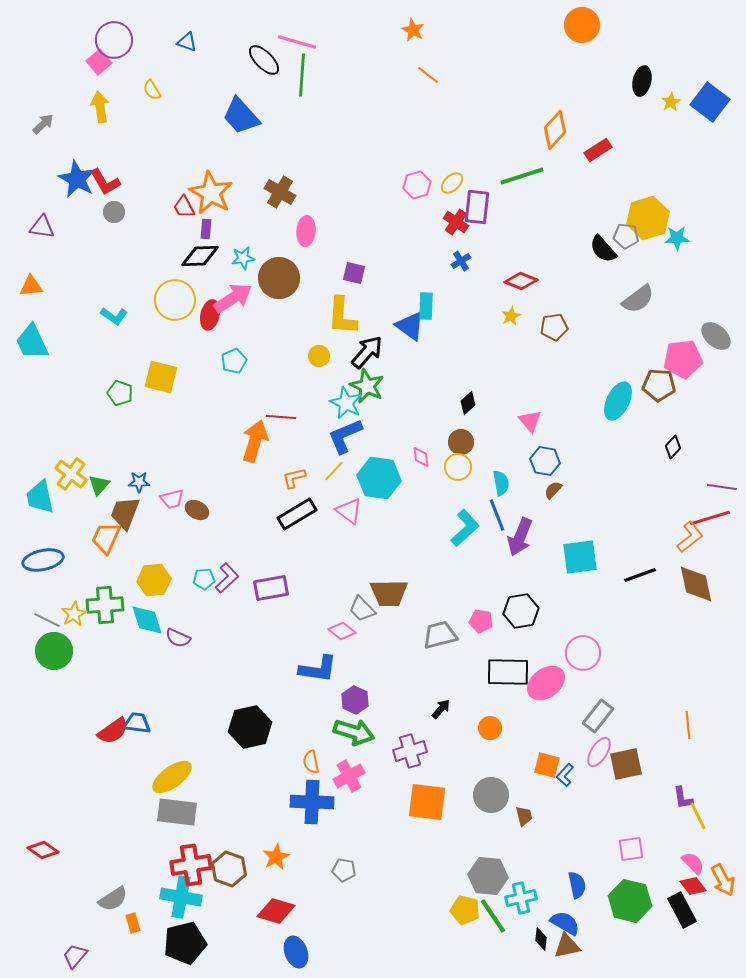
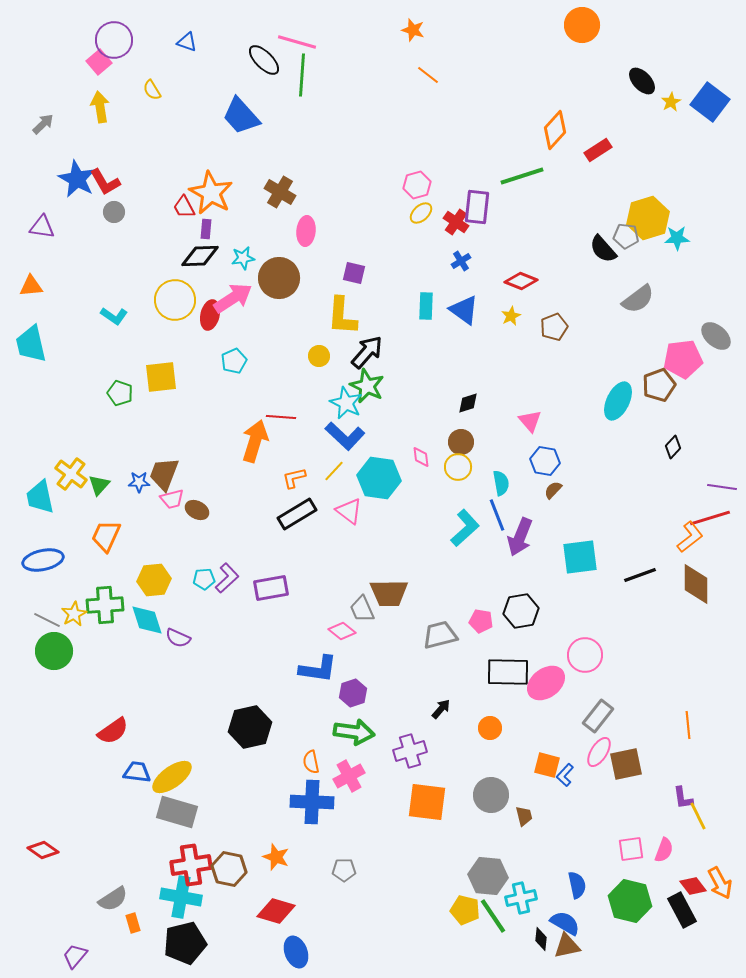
orange star at (413, 30): rotated 10 degrees counterclockwise
black ellipse at (642, 81): rotated 56 degrees counterclockwise
yellow ellipse at (452, 183): moved 31 px left, 30 px down
blue triangle at (410, 326): moved 54 px right, 16 px up
brown pentagon at (554, 327): rotated 12 degrees counterclockwise
cyan trapezoid at (32, 342): moved 1 px left, 2 px down; rotated 12 degrees clockwise
yellow square at (161, 377): rotated 20 degrees counterclockwise
brown pentagon at (659, 385): rotated 24 degrees counterclockwise
black diamond at (468, 403): rotated 25 degrees clockwise
blue L-shape at (345, 436): rotated 114 degrees counterclockwise
brown trapezoid at (125, 513): moved 39 px right, 39 px up
orange trapezoid at (106, 538): moved 2 px up
brown diamond at (696, 584): rotated 12 degrees clockwise
gray trapezoid at (362, 609): rotated 20 degrees clockwise
pink circle at (583, 653): moved 2 px right, 2 px down
purple hexagon at (355, 700): moved 2 px left, 7 px up; rotated 16 degrees clockwise
blue trapezoid at (137, 723): moved 49 px down
green arrow at (354, 732): rotated 9 degrees counterclockwise
gray rectangle at (177, 812): rotated 9 degrees clockwise
orange star at (276, 857): rotated 24 degrees counterclockwise
pink semicircle at (693, 863): moved 29 px left, 13 px up; rotated 65 degrees clockwise
brown hexagon at (229, 869): rotated 8 degrees counterclockwise
gray pentagon at (344, 870): rotated 10 degrees counterclockwise
orange arrow at (723, 880): moved 3 px left, 3 px down
